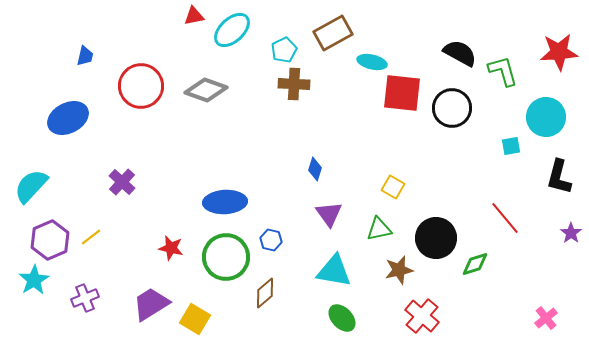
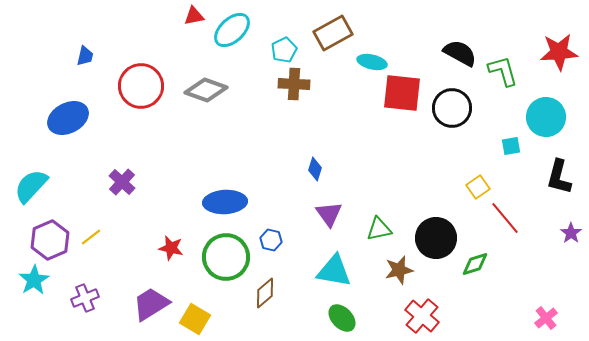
yellow square at (393, 187): moved 85 px right; rotated 25 degrees clockwise
